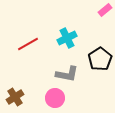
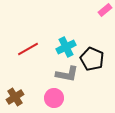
cyan cross: moved 1 px left, 9 px down
red line: moved 5 px down
black pentagon: moved 8 px left; rotated 15 degrees counterclockwise
pink circle: moved 1 px left
